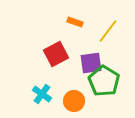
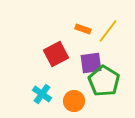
orange rectangle: moved 8 px right, 7 px down
